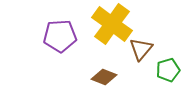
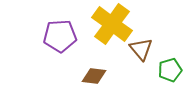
brown triangle: rotated 20 degrees counterclockwise
green pentagon: moved 2 px right
brown diamond: moved 10 px left, 1 px up; rotated 15 degrees counterclockwise
